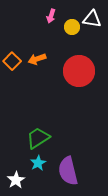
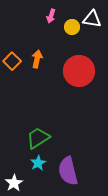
orange arrow: rotated 120 degrees clockwise
white star: moved 2 px left, 3 px down
